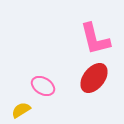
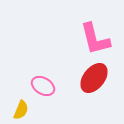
yellow semicircle: rotated 144 degrees clockwise
